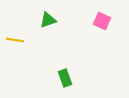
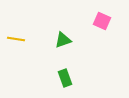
green triangle: moved 15 px right, 20 px down
yellow line: moved 1 px right, 1 px up
